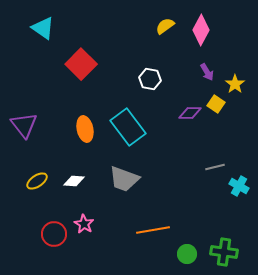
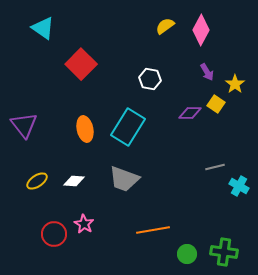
cyan rectangle: rotated 69 degrees clockwise
